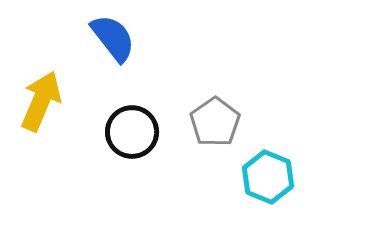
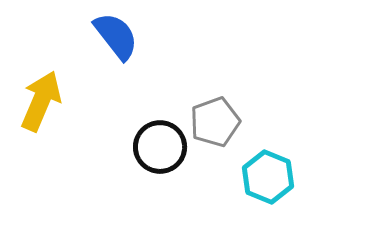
blue semicircle: moved 3 px right, 2 px up
gray pentagon: rotated 15 degrees clockwise
black circle: moved 28 px right, 15 px down
